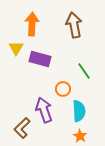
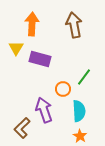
green line: moved 6 px down; rotated 72 degrees clockwise
